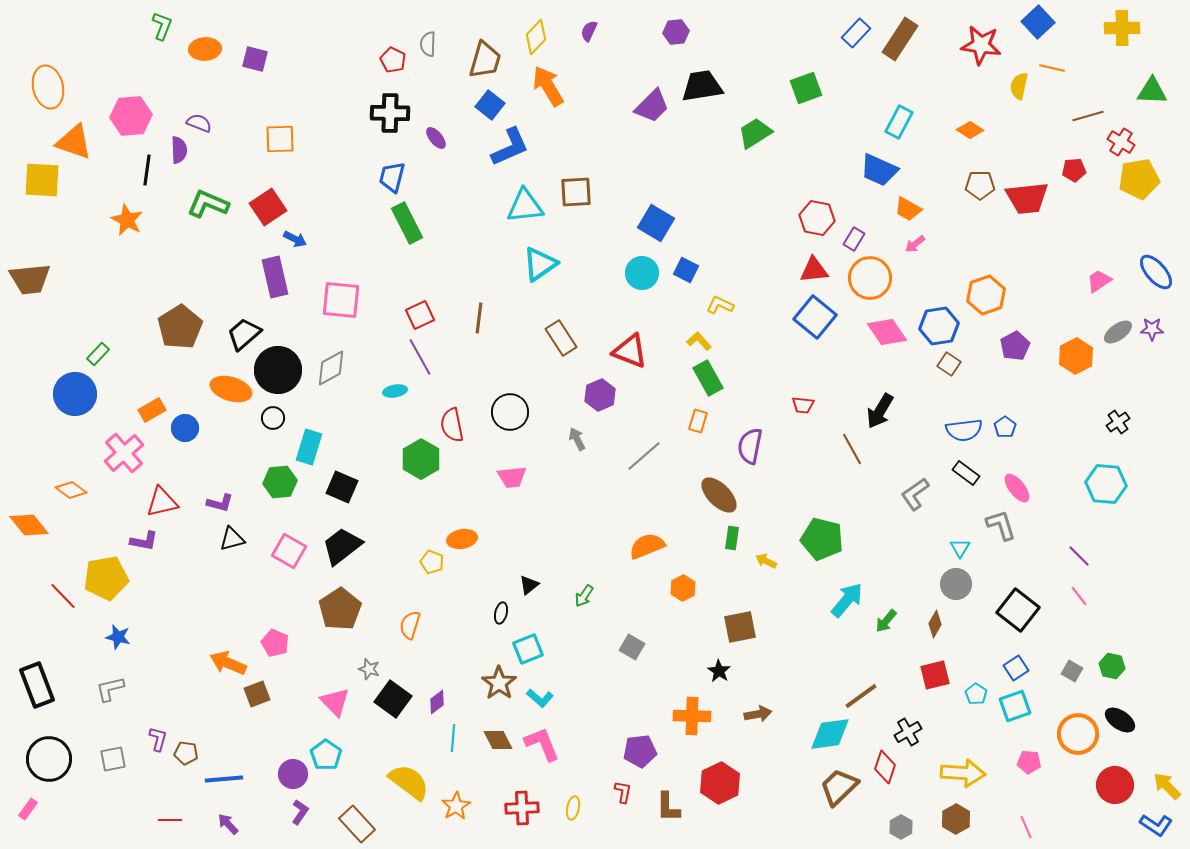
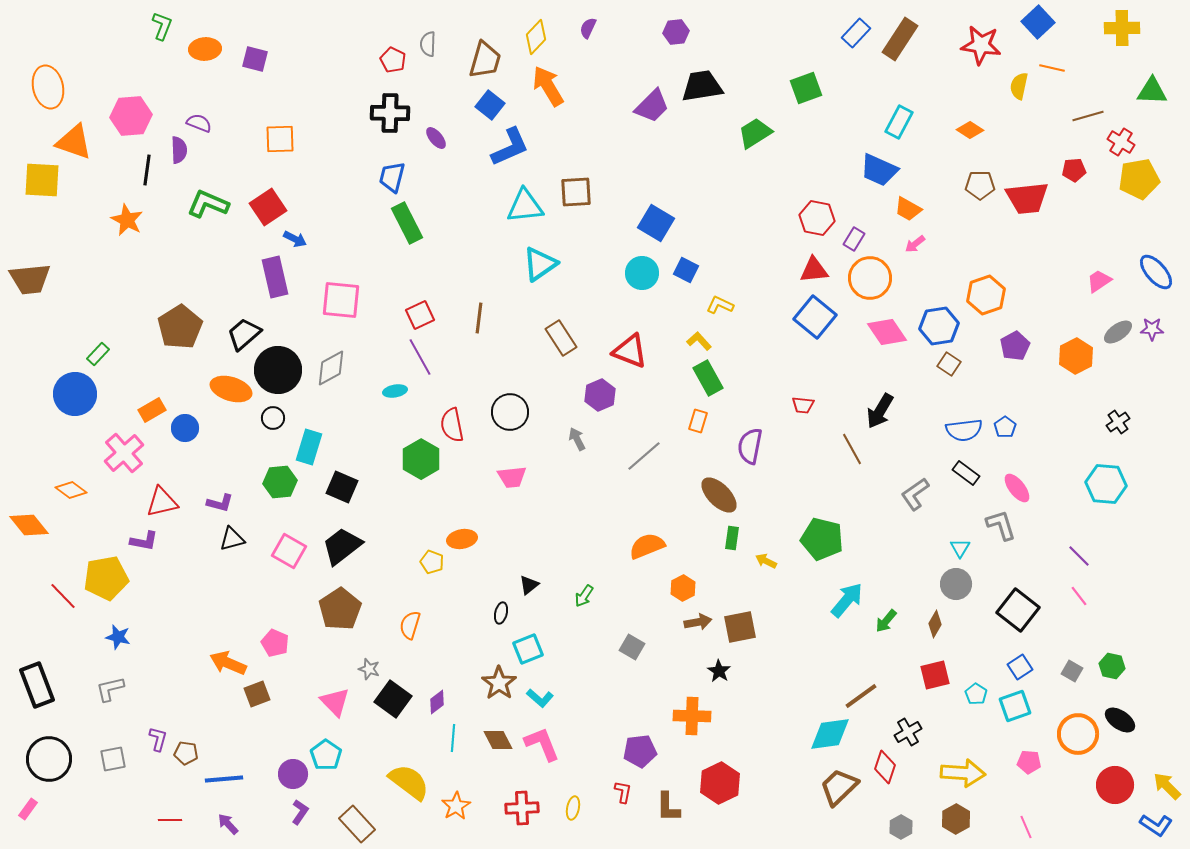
purple semicircle at (589, 31): moved 1 px left, 3 px up
blue square at (1016, 668): moved 4 px right, 1 px up
brown arrow at (758, 714): moved 60 px left, 92 px up
